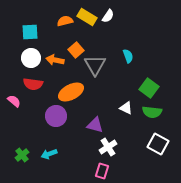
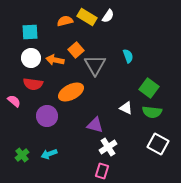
purple circle: moved 9 px left
